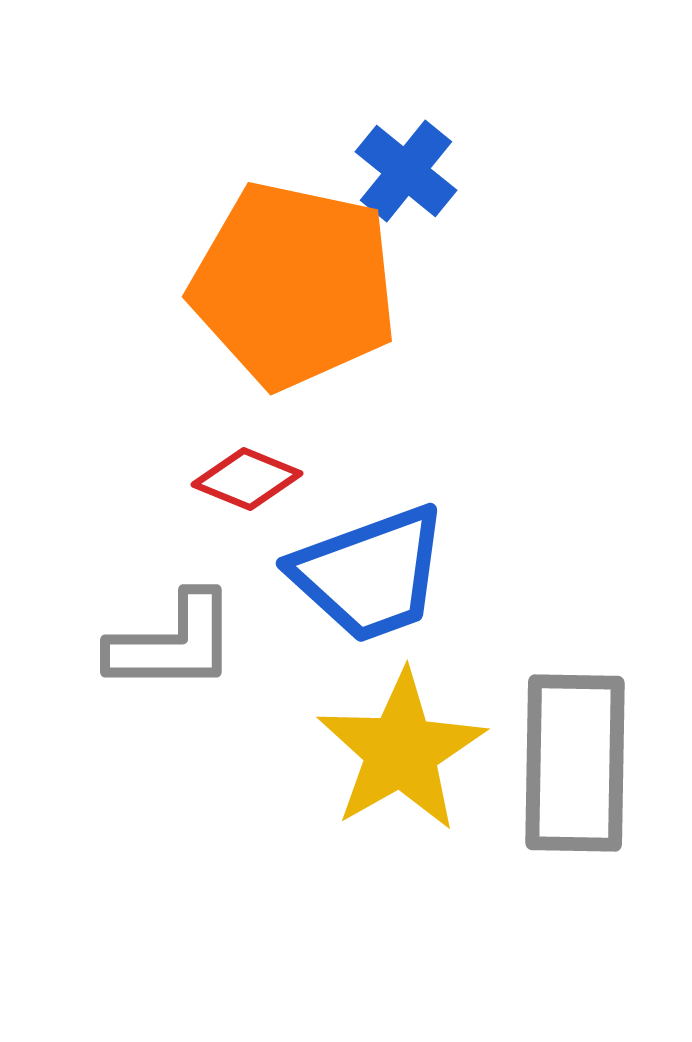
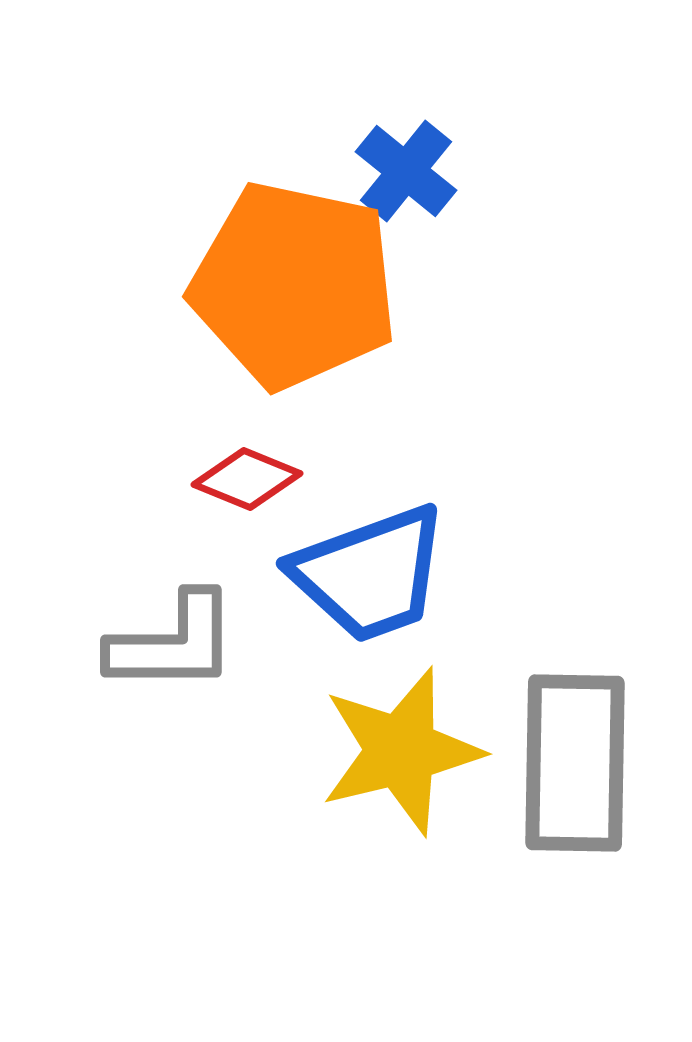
yellow star: rotated 16 degrees clockwise
